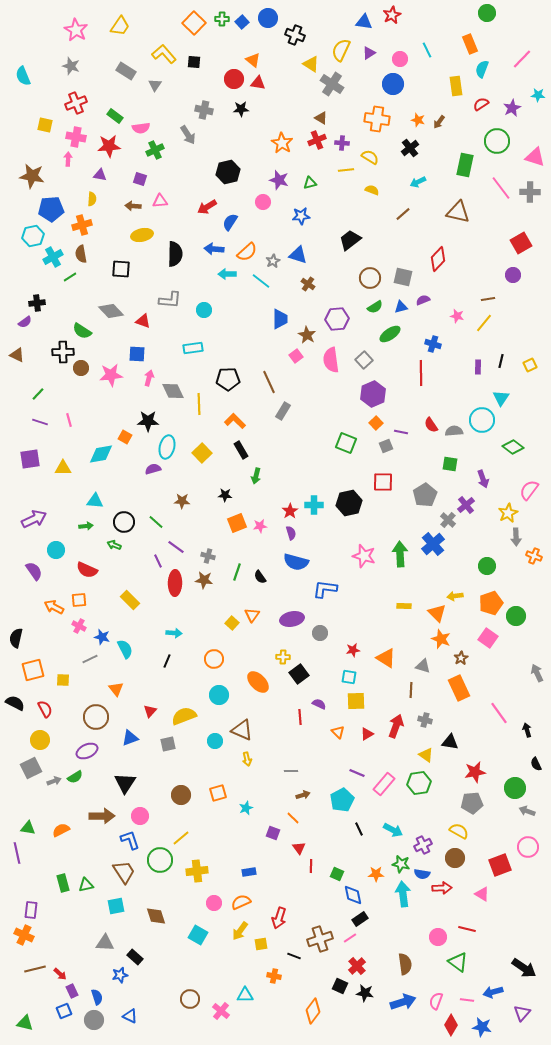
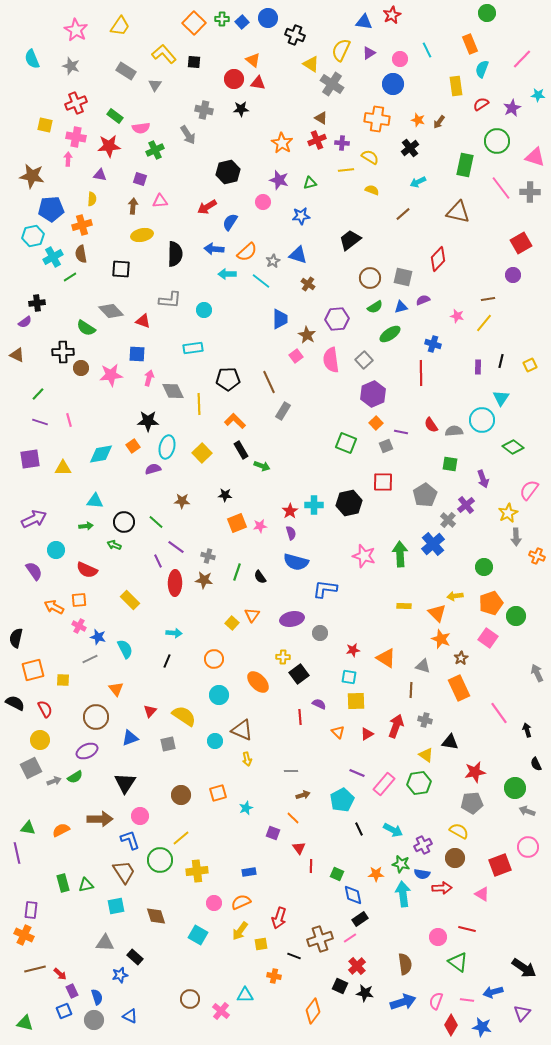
cyan semicircle at (23, 76): moved 9 px right, 17 px up
brown arrow at (133, 206): rotated 91 degrees clockwise
green semicircle at (82, 331): moved 4 px right, 3 px up
orange square at (125, 437): moved 8 px right, 9 px down; rotated 24 degrees clockwise
green arrow at (256, 476): moved 6 px right, 10 px up; rotated 84 degrees counterclockwise
orange cross at (534, 556): moved 3 px right
green circle at (487, 566): moved 3 px left, 1 px down
blue star at (102, 637): moved 4 px left
yellow semicircle at (184, 716): rotated 55 degrees clockwise
brown arrow at (102, 816): moved 2 px left, 3 px down
